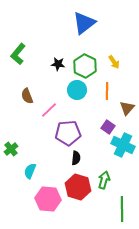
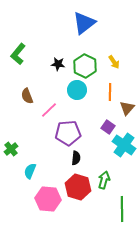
orange line: moved 3 px right, 1 px down
cyan cross: moved 1 px right; rotated 10 degrees clockwise
